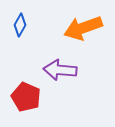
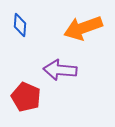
blue diamond: rotated 25 degrees counterclockwise
